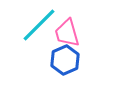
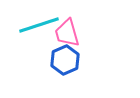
cyan line: rotated 27 degrees clockwise
